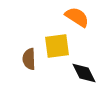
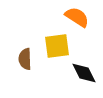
brown semicircle: moved 4 px left
